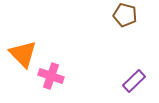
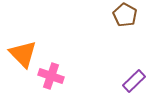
brown pentagon: rotated 15 degrees clockwise
